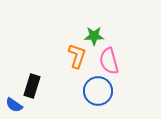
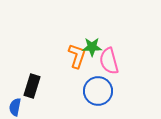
green star: moved 2 px left, 11 px down
blue semicircle: moved 1 px right, 2 px down; rotated 66 degrees clockwise
